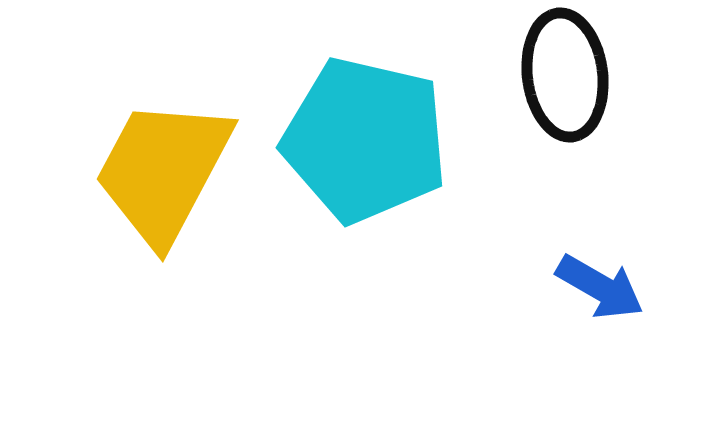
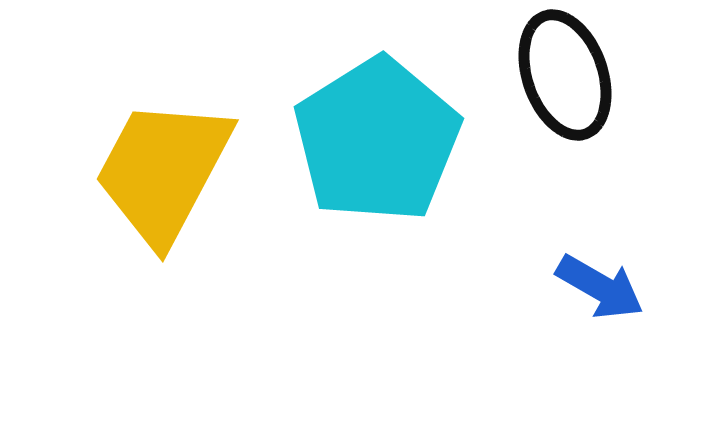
black ellipse: rotated 12 degrees counterclockwise
cyan pentagon: moved 12 px right; rotated 27 degrees clockwise
